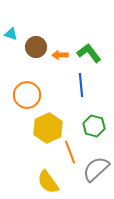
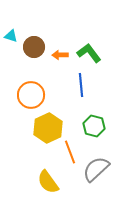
cyan triangle: moved 2 px down
brown circle: moved 2 px left
orange circle: moved 4 px right
